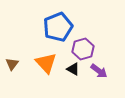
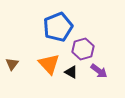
orange triangle: moved 3 px right, 1 px down
black triangle: moved 2 px left, 3 px down
